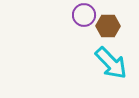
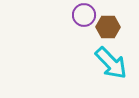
brown hexagon: moved 1 px down
